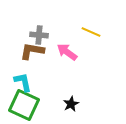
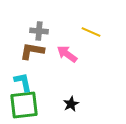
gray cross: moved 4 px up
pink arrow: moved 2 px down
green square: rotated 32 degrees counterclockwise
